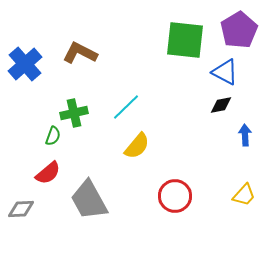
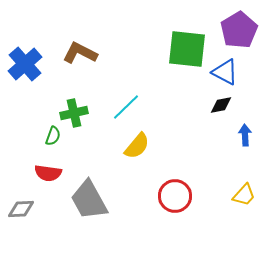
green square: moved 2 px right, 9 px down
red semicircle: rotated 48 degrees clockwise
